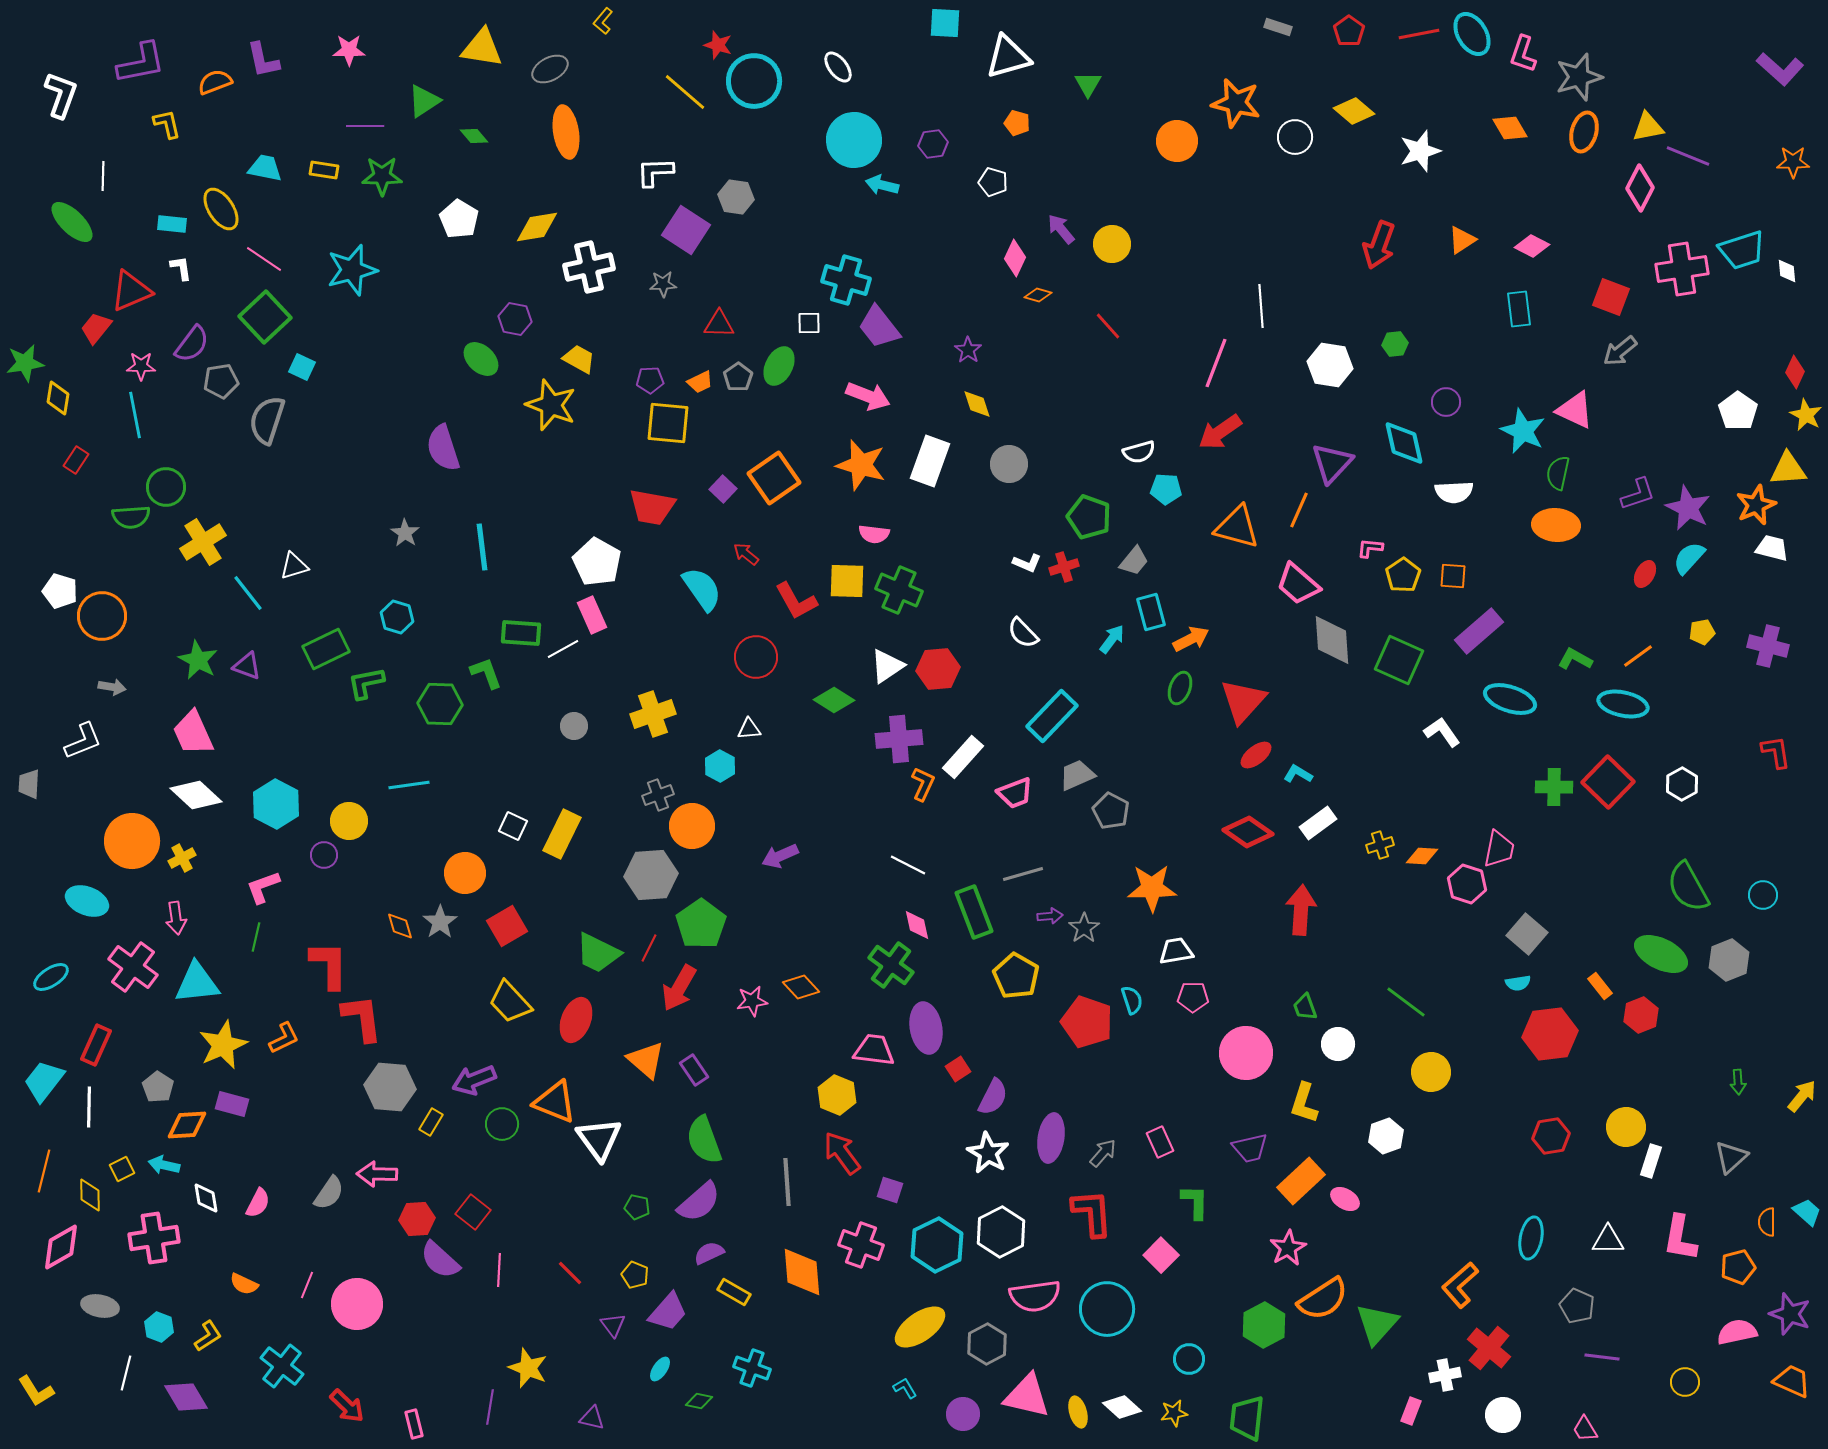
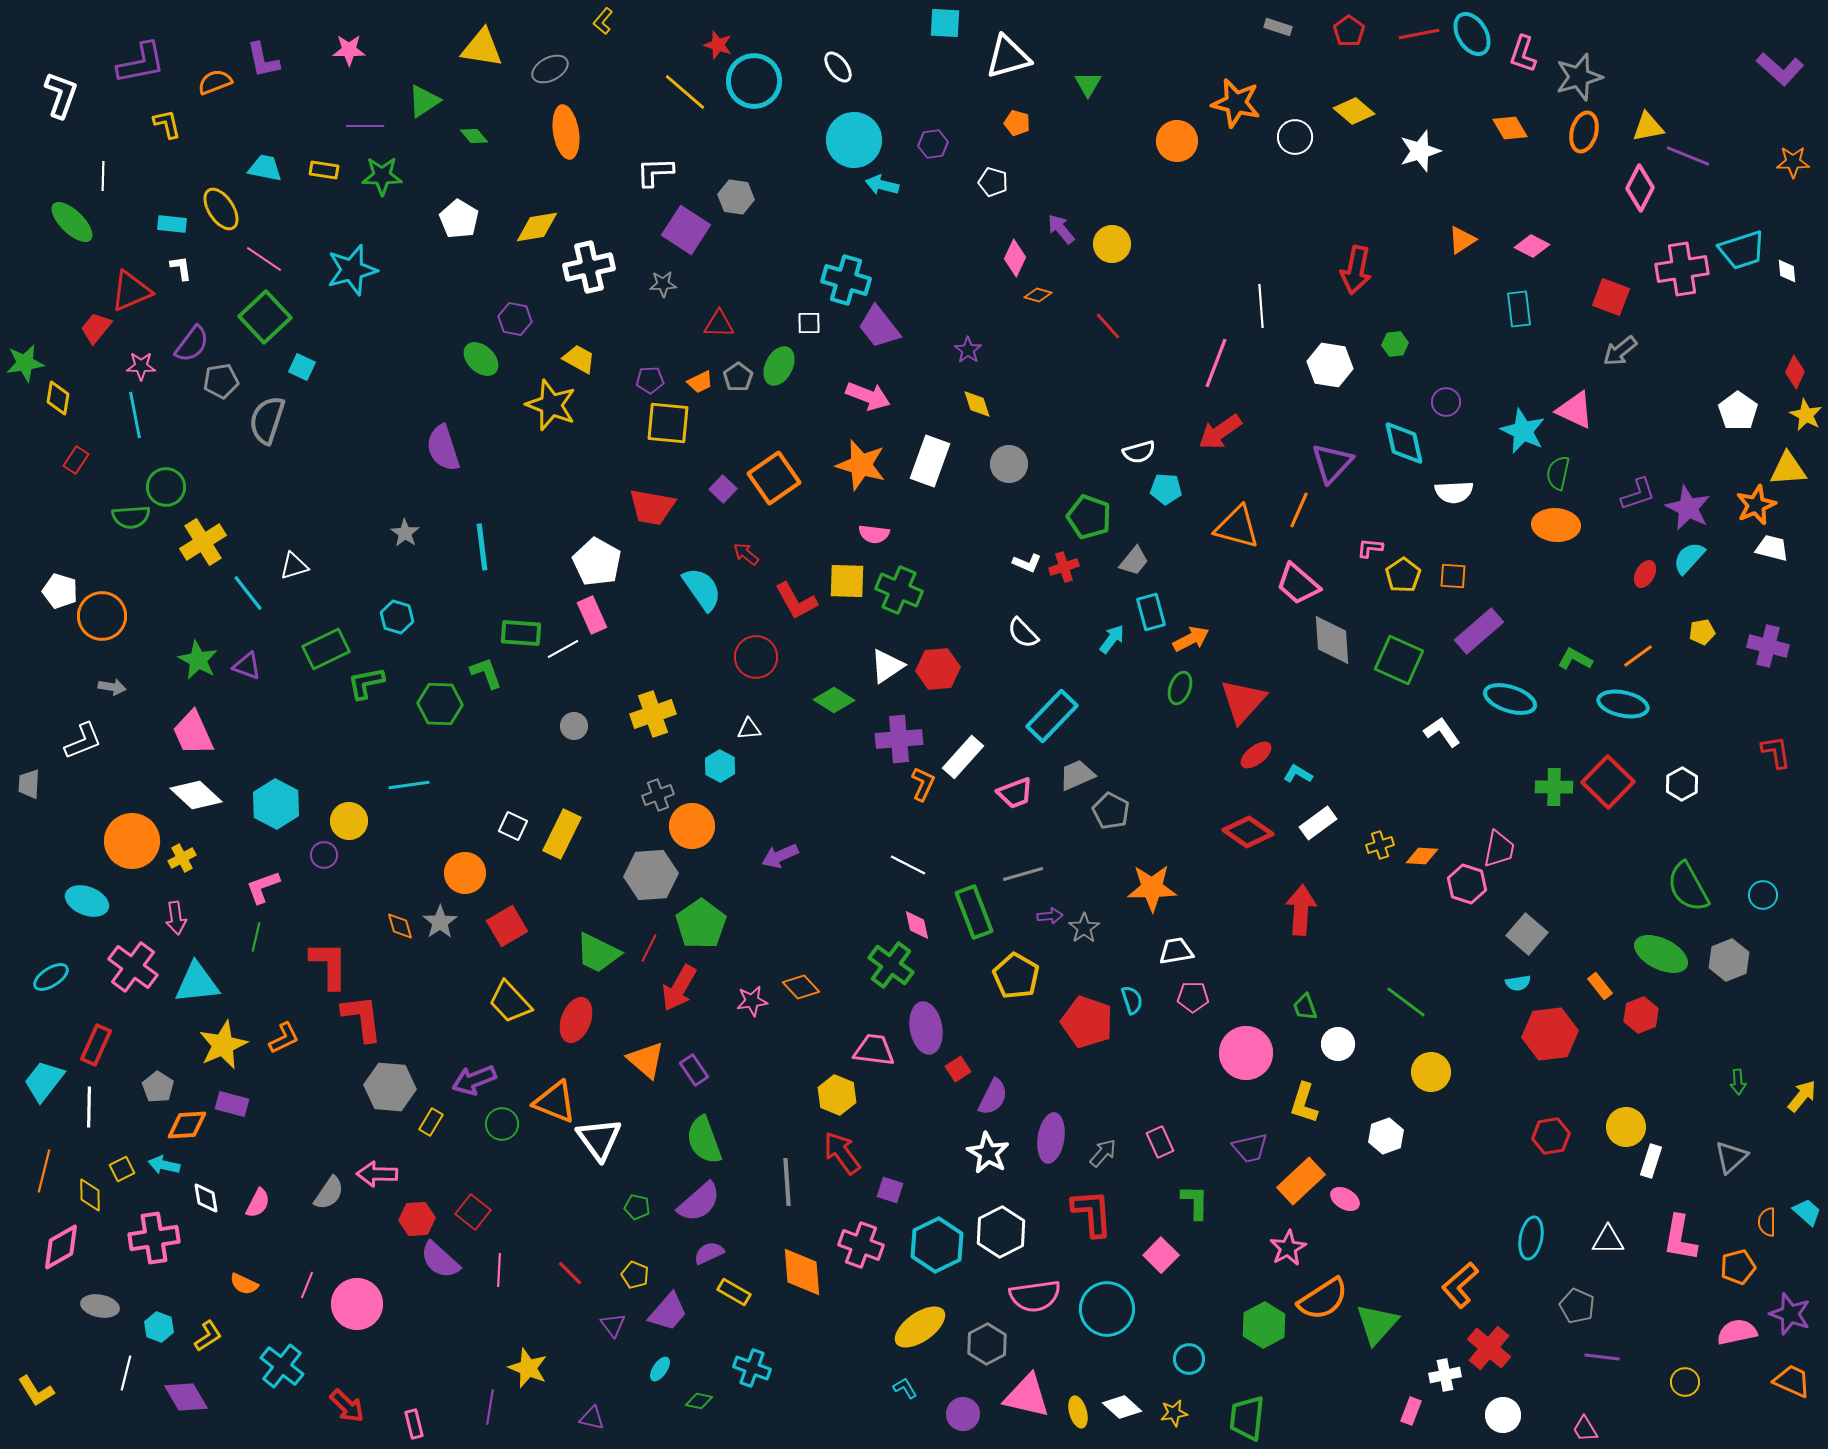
red arrow at (1379, 245): moved 23 px left, 25 px down; rotated 9 degrees counterclockwise
